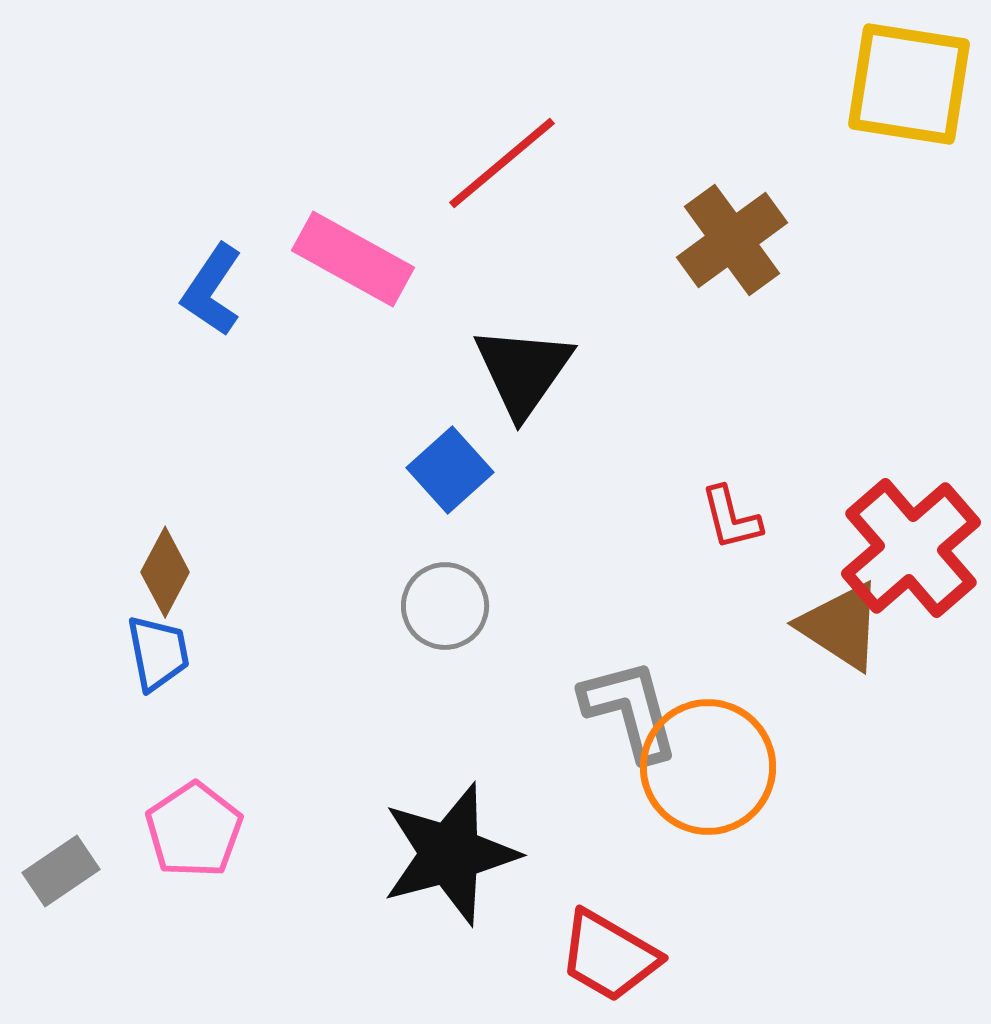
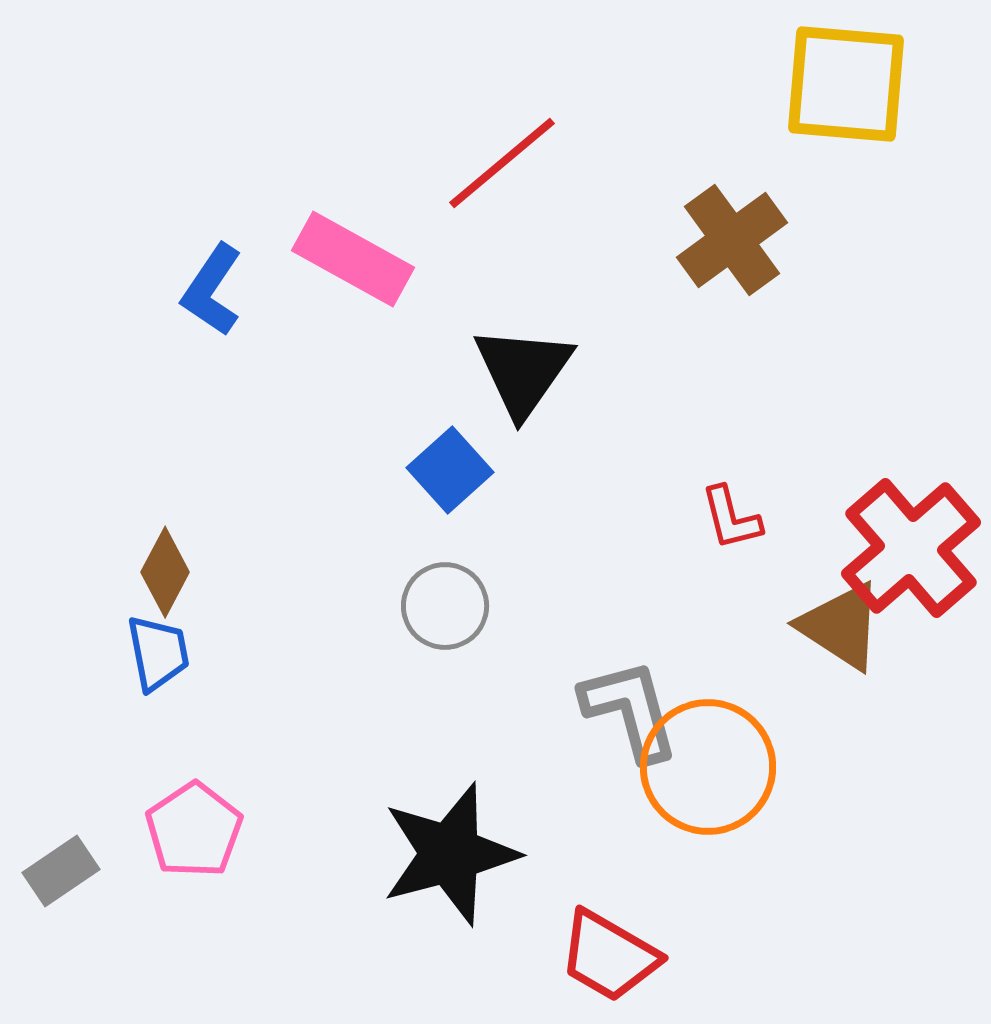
yellow square: moved 63 px left; rotated 4 degrees counterclockwise
